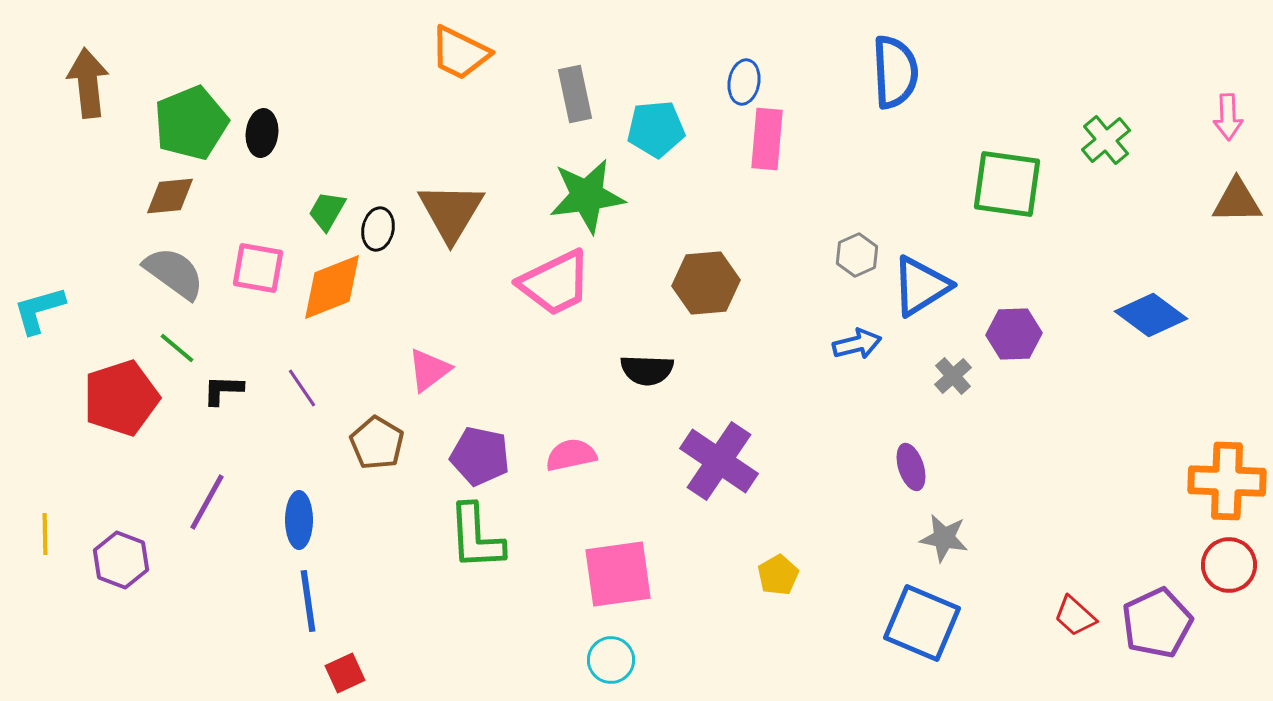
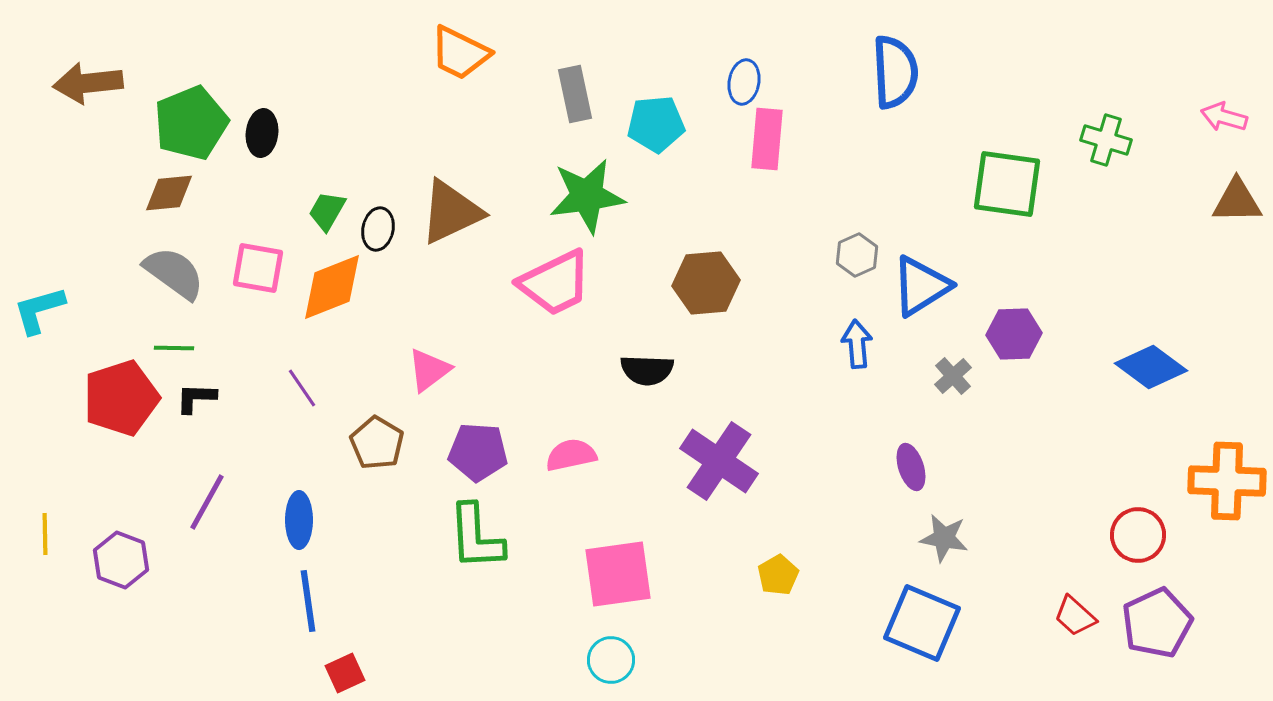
brown arrow at (88, 83): rotated 90 degrees counterclockwise
pink arrow at (1228, 117): moved 4 px left; rotated 108 degrees clockwise
cyan pentagon at (656, 129): moved 5 px up
green cross at (1106, 140): rotated 33 degrees counterclockwise
brown diamond at (170, 196): moved 1 px left, 3 px up
brown triangle at (451, 212): rotated 34 degrees clockwise
blue diamond at (1151, 315): moved 52 px down
blue arrow at (857, 344): rotated 81 degrees counterclockwise
green line at (177, 348): moved 3 px left; rotated 39 degrees counterclockwise
black L-shape at (223, 390): moved 27 px left, 8 px down
purple pentagon at (480, 456): moved 2 px left, 4 px up; rotated 8 degrees counterclockwise
red circle at (1229, 565): moved 91 px left, 30 px up
